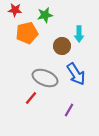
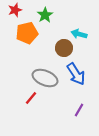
red star: rotated 24 degrees counterclockwise
green star: rotated 21 degrees counterclockwise
cyan arrow: rotated 105 degrees clockwise
brown circle: moved 2 px right, 2 px down
purple line: moved 10 px right
